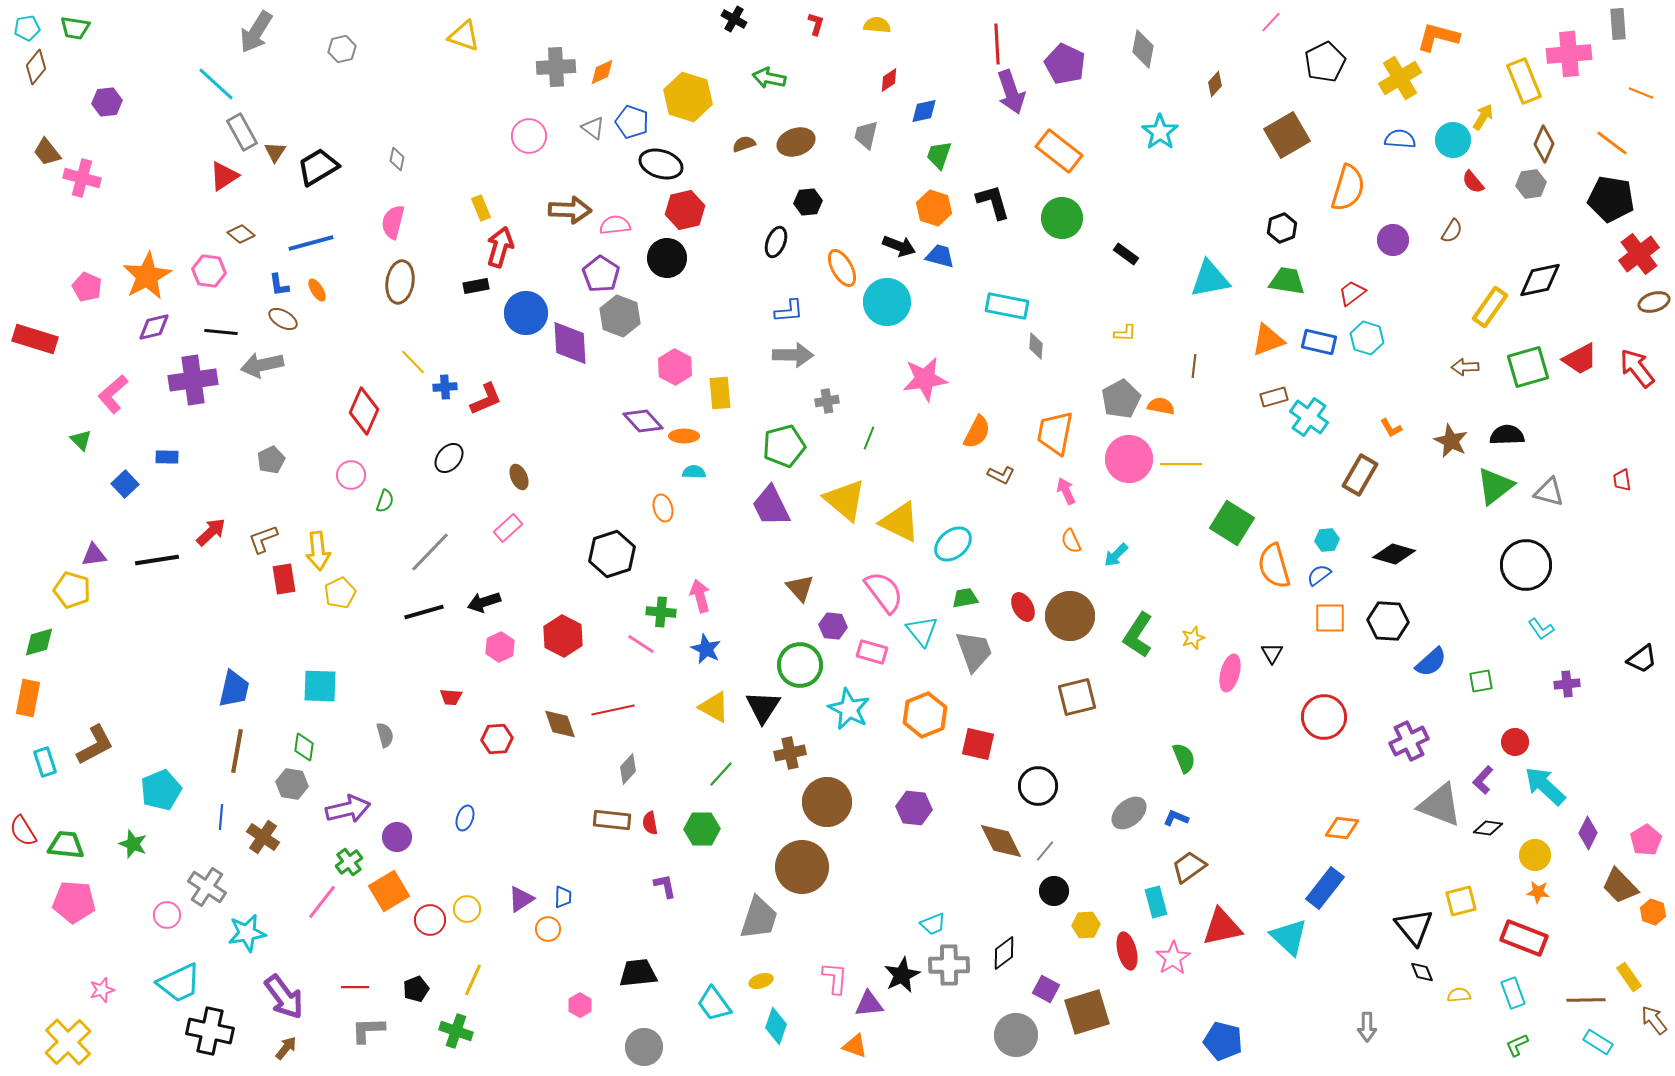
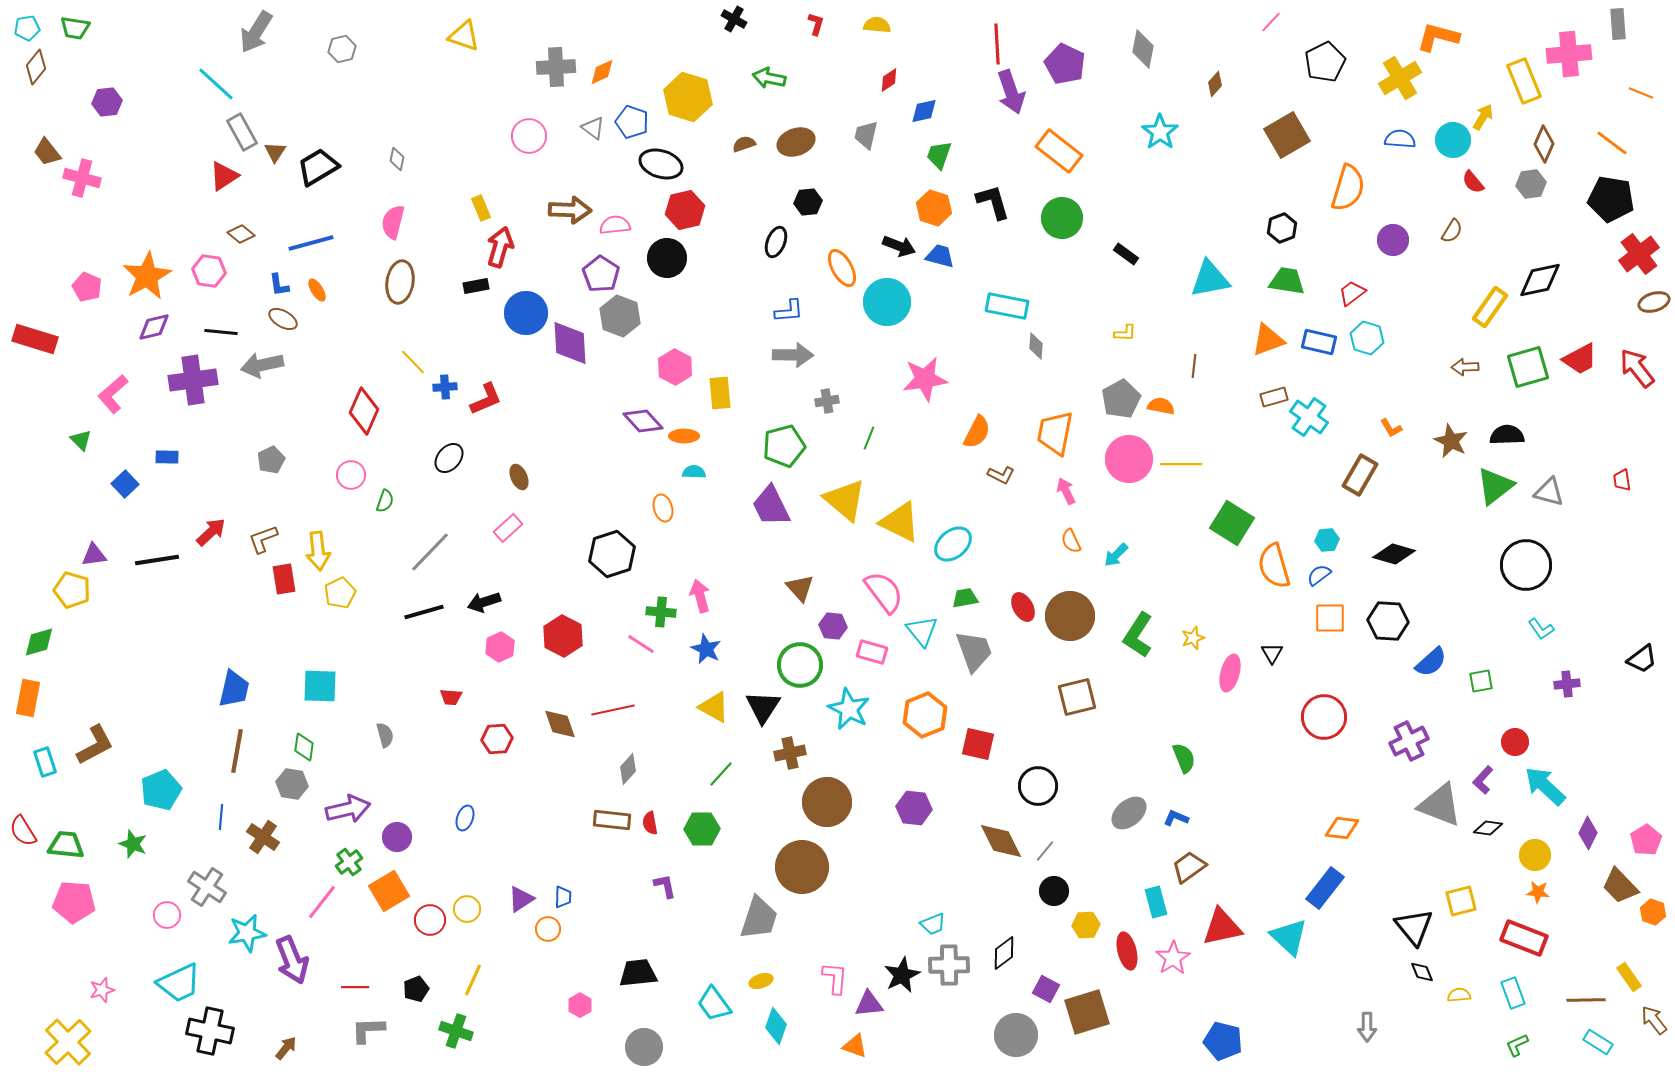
purple arrow at (284, 997): moved 8 px right, 37 px up; rotated 15 degrees clockwise
